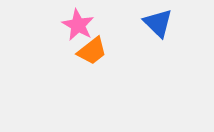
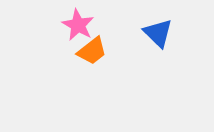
blue triangle: moved 10 px down
